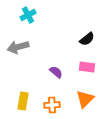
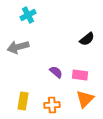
pink rectangle: moved 7 px left, 8 px down
